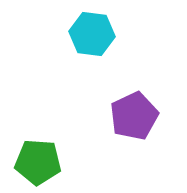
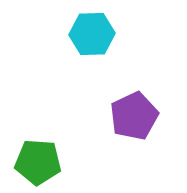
cyan hexagon: rotated 9 degrees counterclockwise
